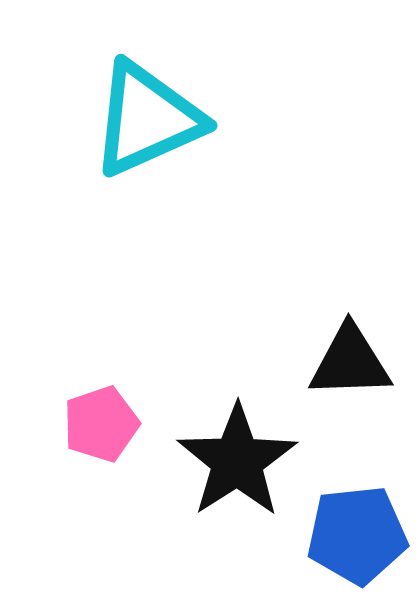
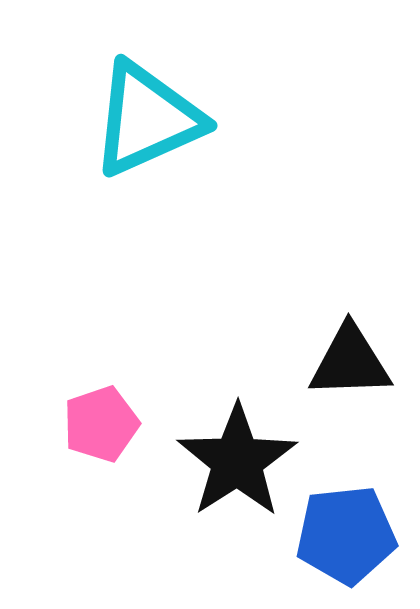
blue pentagon: moved 11 px left
